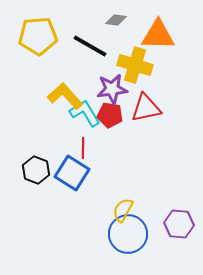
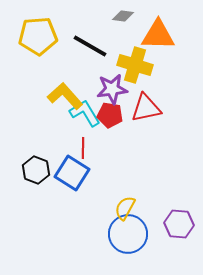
gray diamond: moved 7 px right, 4 px up
yellow semicircle: moved 2 px right, 2 px up
